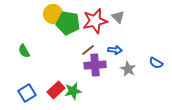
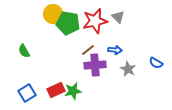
red rectangle: rotated 18 degrees clockwise
